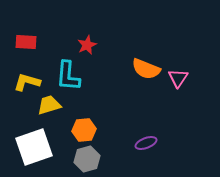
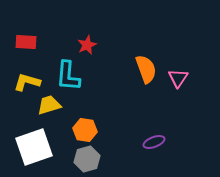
orange semicircle: rotated 132 degrees counterclockwise
orange hexagon: moved 1 px right; rotated 15 degrees clockwise
purple ellipse: moved 8 px right, 1 px up
